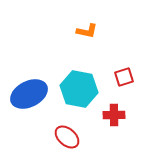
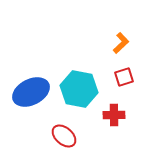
orange L-shape: moved 34 px right, 12 px down; rotated 55 degrees counterclockwise
blue ellipse: moved 2 px right, 2 px up
red ellipse: moved 3 px left, 1 px up
